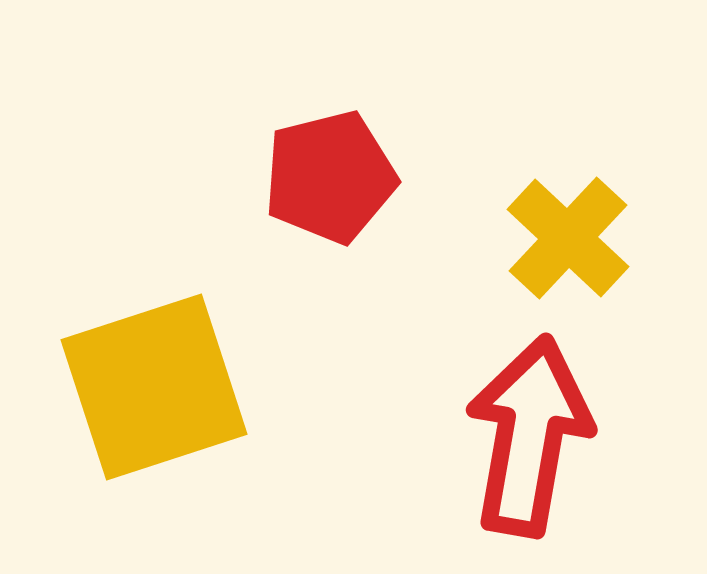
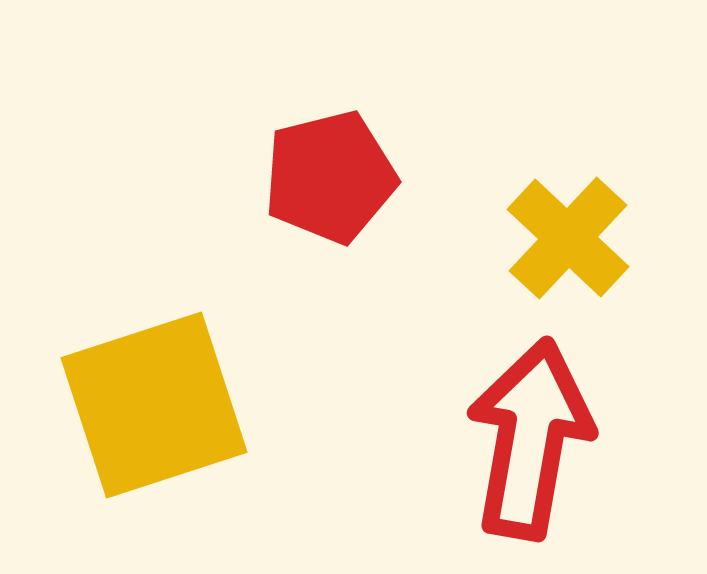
yellow square: moved 18 px down
red arrow: moved 1 px right, 3 px down
